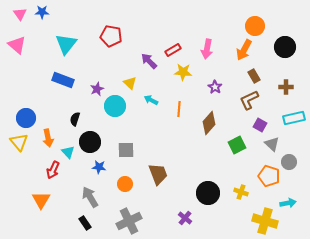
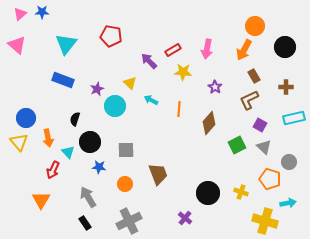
pink triangle at (20, 14): rotated 24 degrees clockwise
gray triangle at (272, 144): moved 8 px left, 3 px down
orange pentagon at (269, 176): moved 1 px right, 3 px down
gray arrow at (90, 197): moved 2 px left
